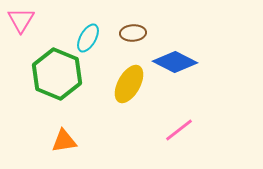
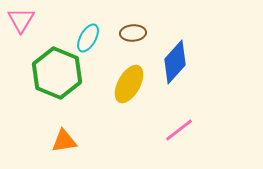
blue diamond: rotated 75 degrees counterclockwise
green hexagon: moved 1 px up
